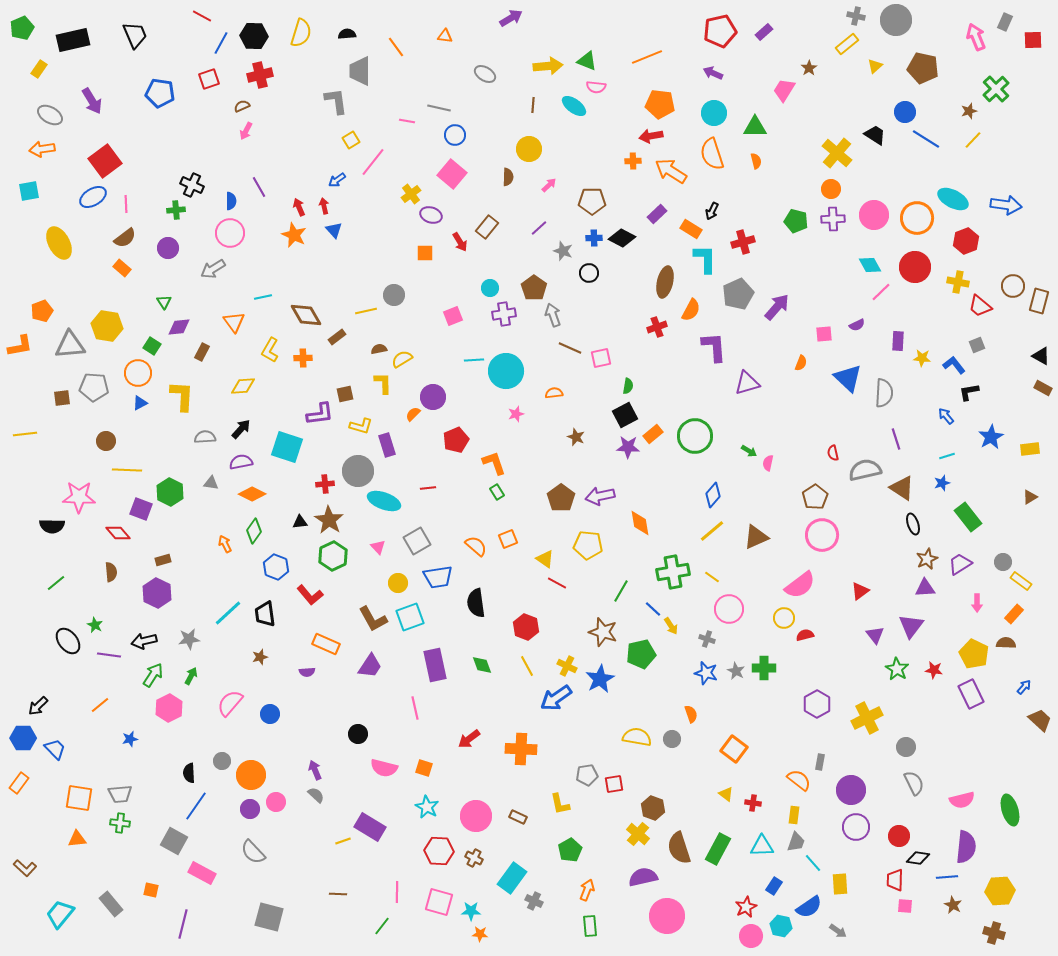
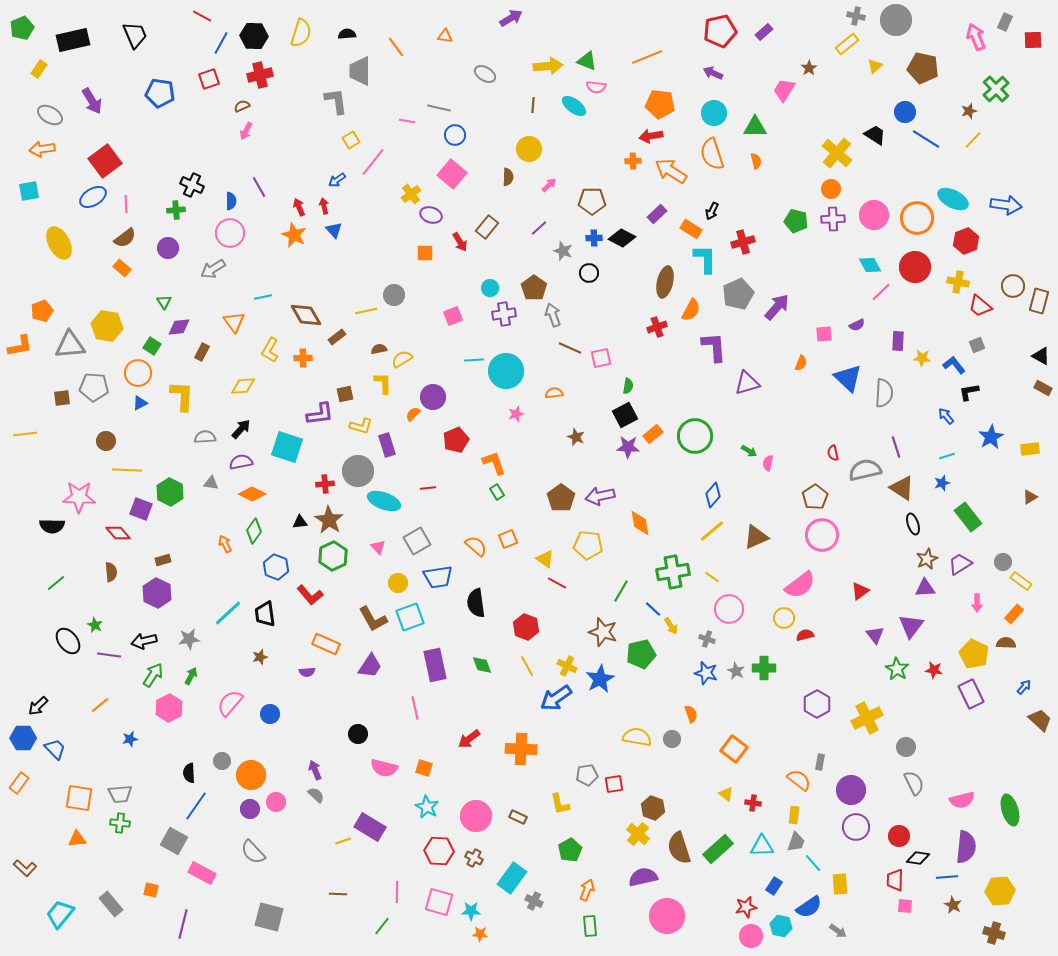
purple line at (896, 439): moved 8 px down
green rectangle at (718, 849): rotated 20 degrees clockwise
red star at (746, 907): rotated 15 degrees clockwise
